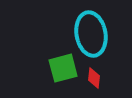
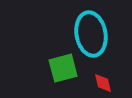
red diamond: moved 9 px right, 5 px down; rotated 20 degrees counterclockwise
